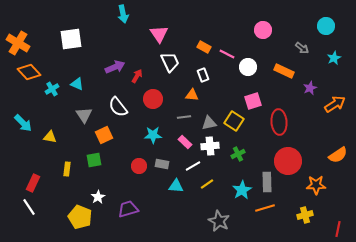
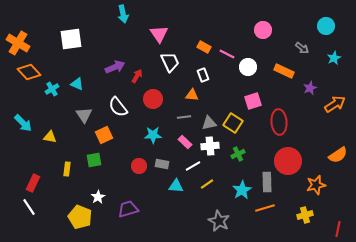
yellow square at (234, 121): moved 1 px left, 2 px down
orange star at (316, 185): rotated 12 degrees counterclockwise
